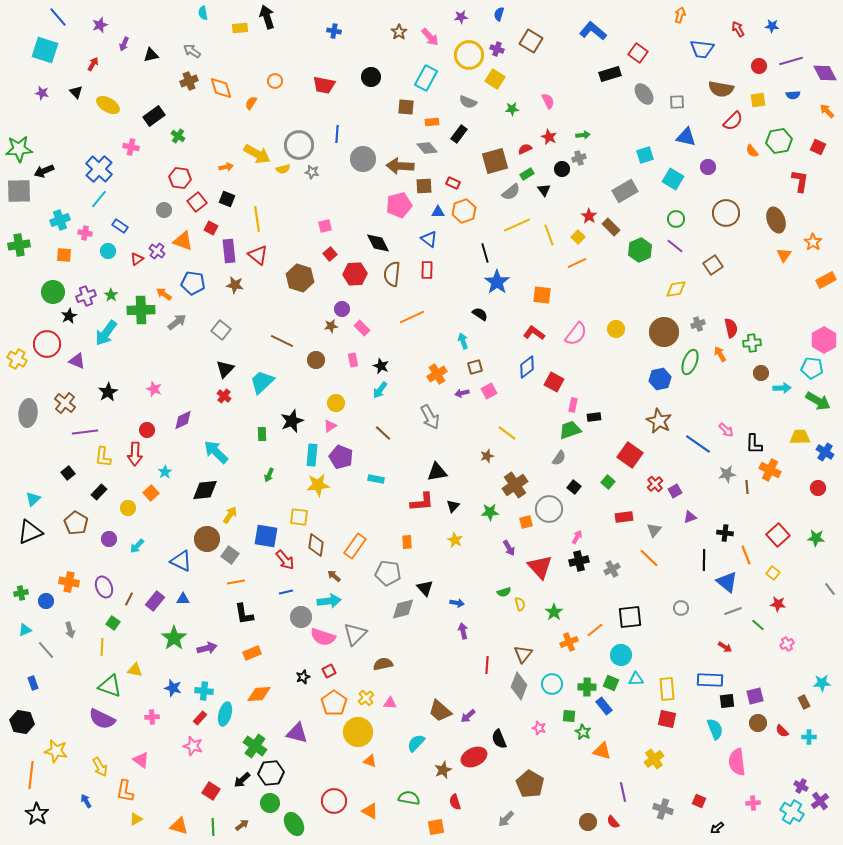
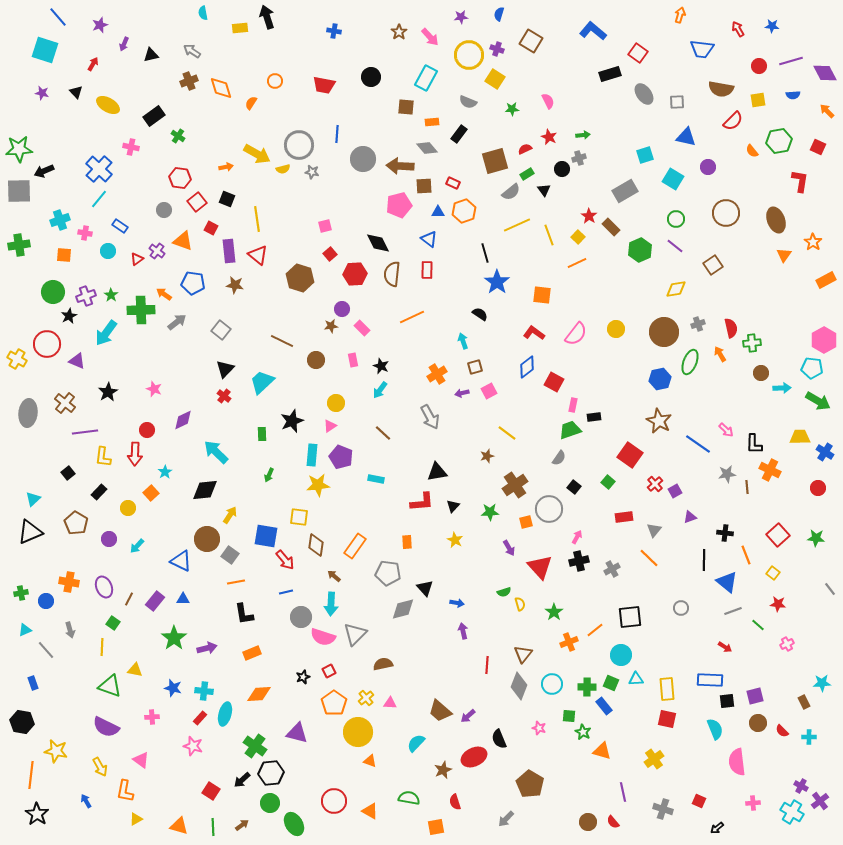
cyan arrow at (329, 601): moved 2 px right, 3 px down; rotated 100 degrees clockwise
purple semicircle at (102, 719): moved 4 px right, 8 px down
